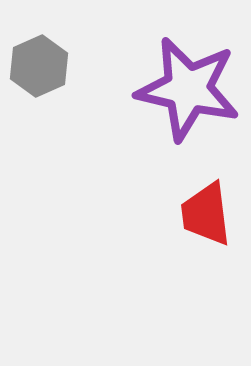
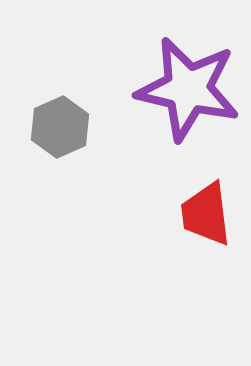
gray hexagon: moved 21 px right, 61 px down
